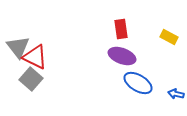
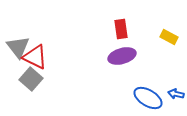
purple ellipse: rotated 36 degrees counterclockwise
blue ellipse: moved 10 px right, 15 px down
